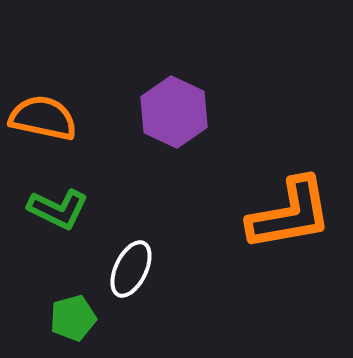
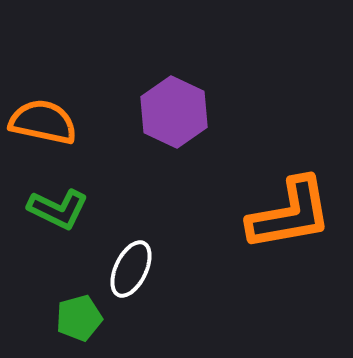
orange semicircle: moved 4 px down
green pentagon: moved 6 px right
